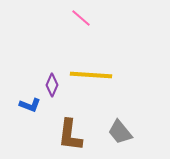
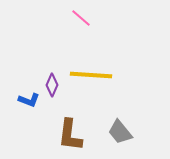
blue L-shape: moved 1 px left, 5 px up
